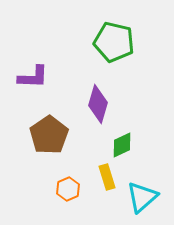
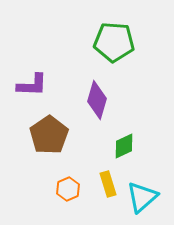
green pentagon: rotated 9 degrees counterclockwise
purple L-shape: moved 1 px left, 8 px down
purple diamond: moved 1 px left, 4 px up
green diamond: moved 2 px right, 1 px down
yellow rectangle: moved 1 px right, 7 px down
